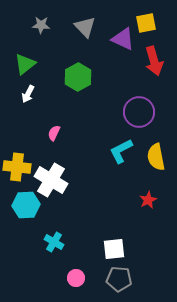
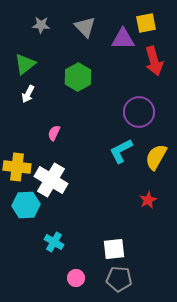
purple triangle: rotated 25 degrees counterclockwise
yellow semicircle: rotated 40 degrees clockwise
